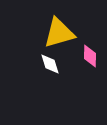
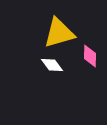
white diamond: moved 2 px right, 1 px down; rotated 20 degrees counterclockwise
